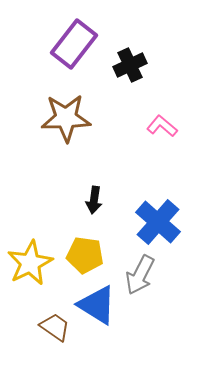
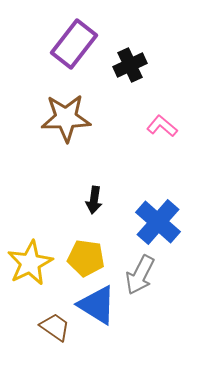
yellow pentagon: moved 1 px right, 3 px down
